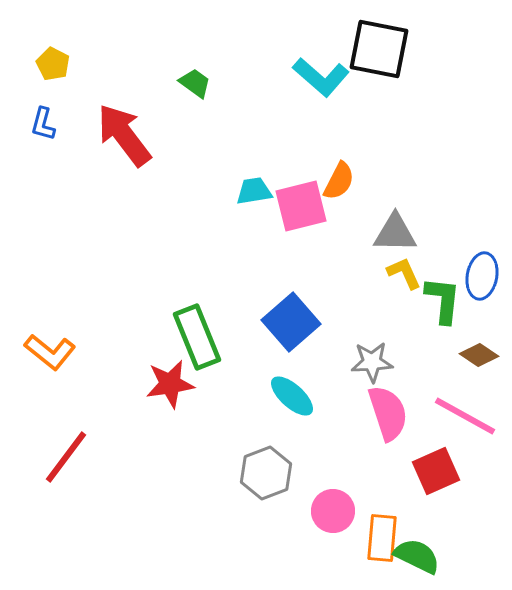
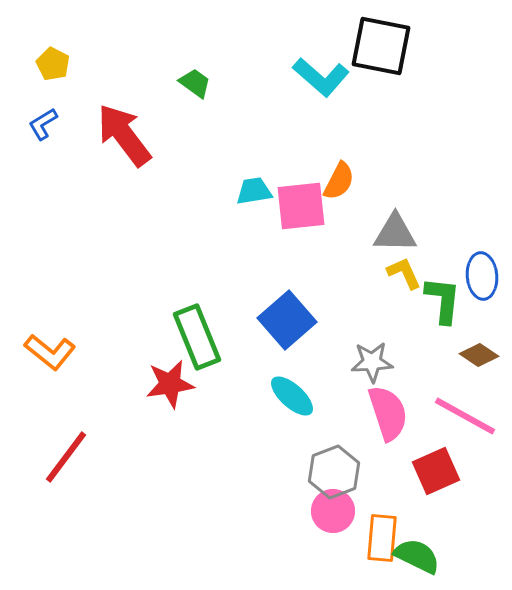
black square: moved 2 px right, 3 px up
blue L-shape: rotated 44 degrees clockwise
pink square: rotated 8 degrees clockwise
blue ellipse: rotated 15 degrees counterclockwise
blue square: moved 4 px left, 2 px up
gray hexagon: moved 68 px right, 1 px up
